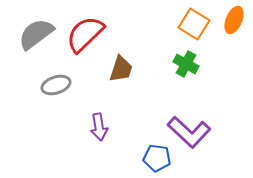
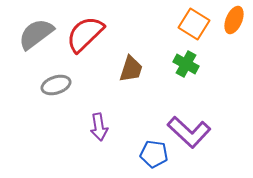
brown trapezoid: moved 10 px right
blue pentagon: moved 3 px left, 4 px up
